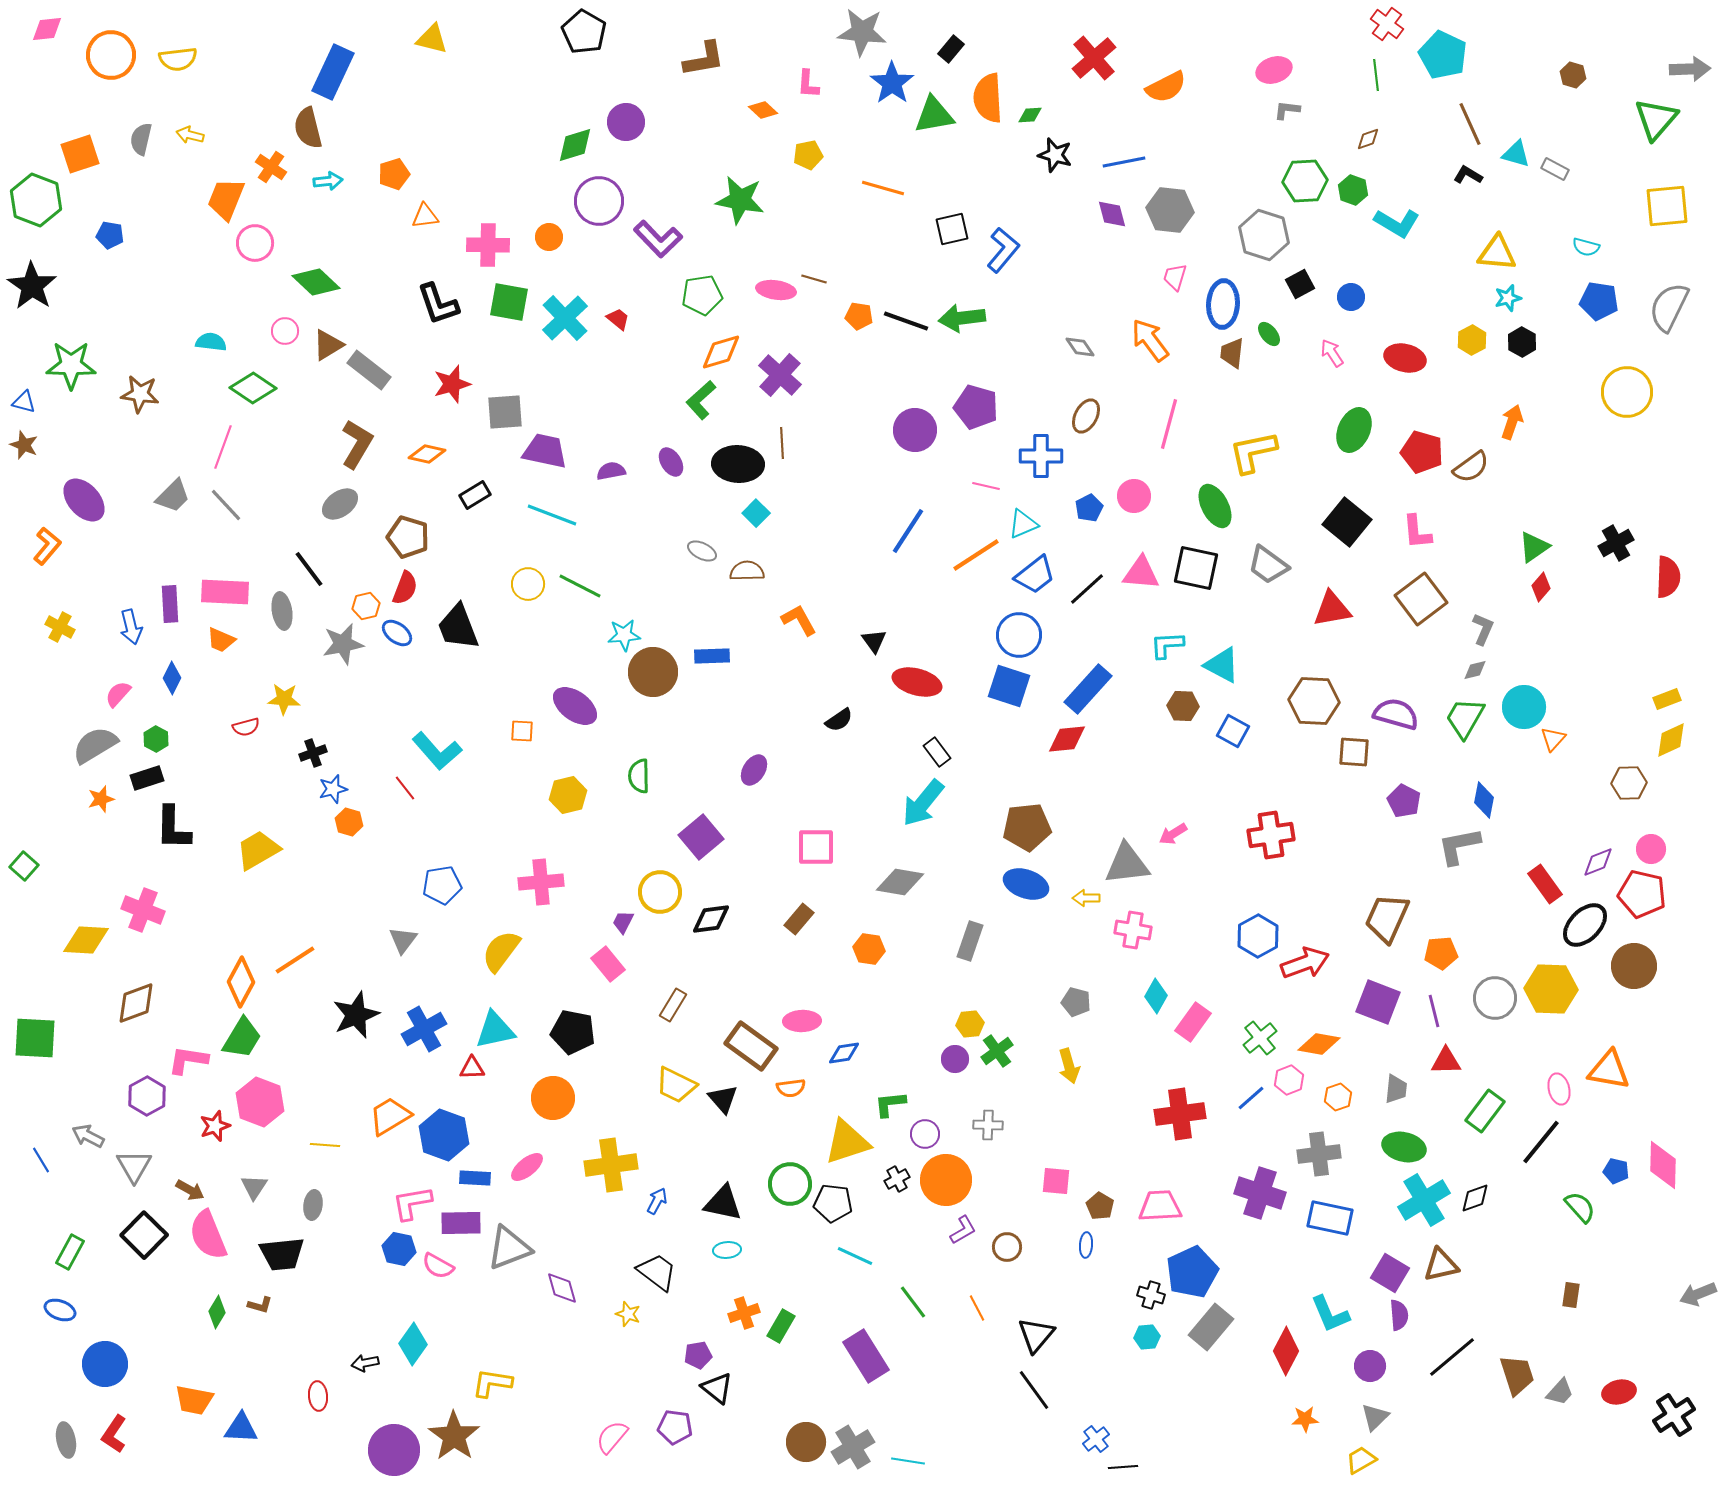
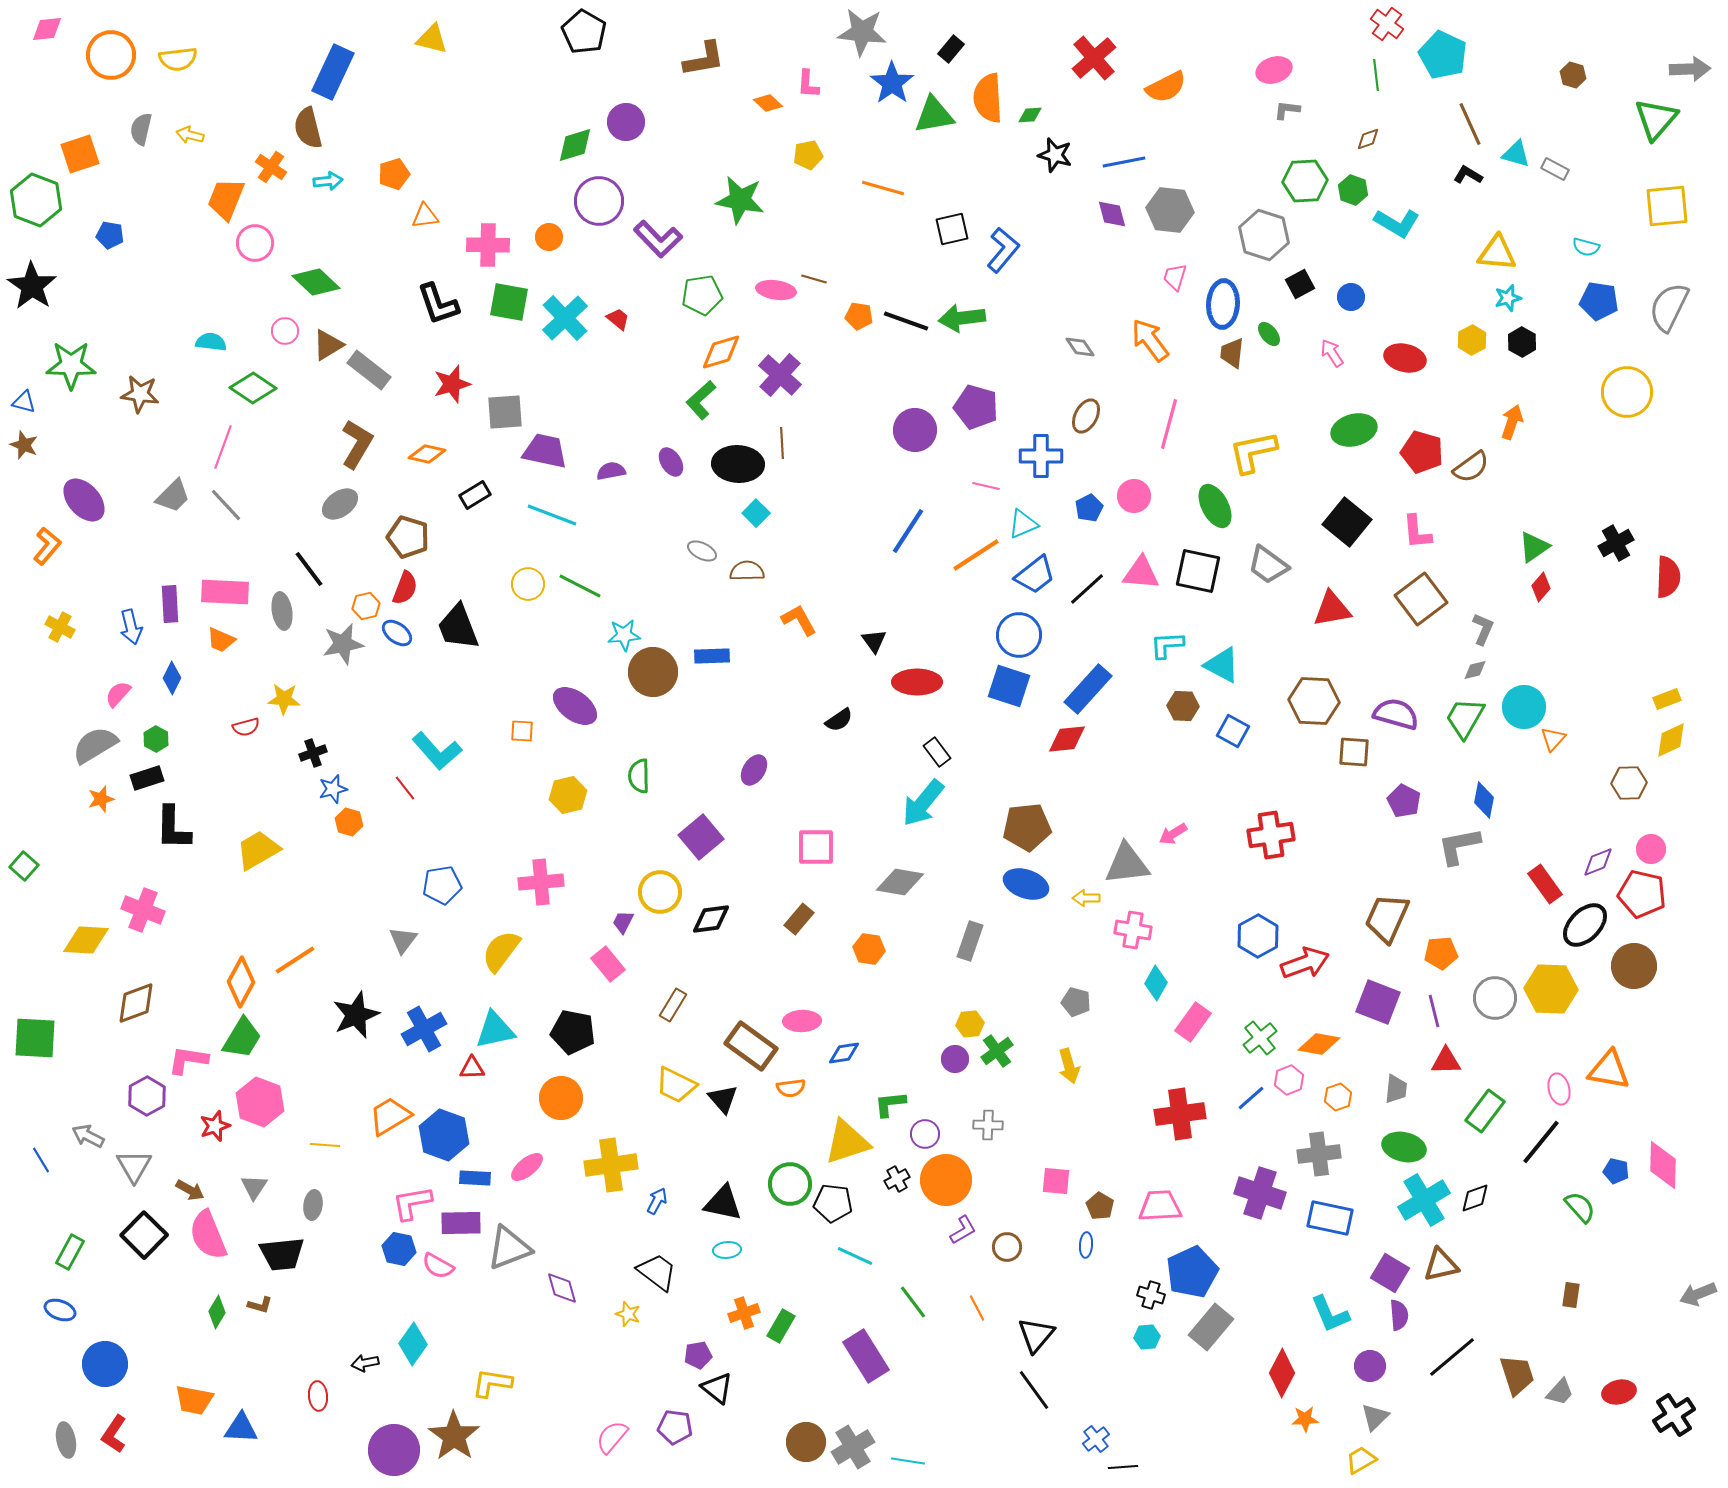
orange diamond at (763, 110): moved 5 px right, 7 px up
gray semicircle at (141, 139): moved 10 px up
green ellipse at (1354, 430): rotated 51 degrees clockwise
black square at (1196, 568): moved 2 px right, 3 px down
red ellipse at (917, 682): rotated 15 degrees counterclockwise
cyan diamond at (1156, 996): moved 13 px up
orange circle at (553, 1098): moved 8 px right
red diamond at (1286, 1351): moved 4 px left, 22 px down
